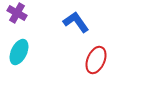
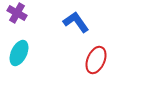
cyan ellipse: moved 1 px down
